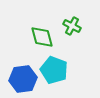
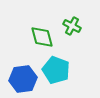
cyan pentagon: moved 2 px right
